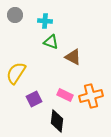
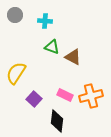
green triangle: moved 1 px right, 5 px down
purple square: rotated 21 degrees counterclockwise
